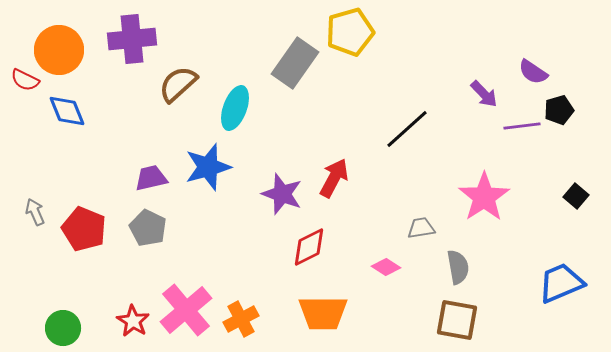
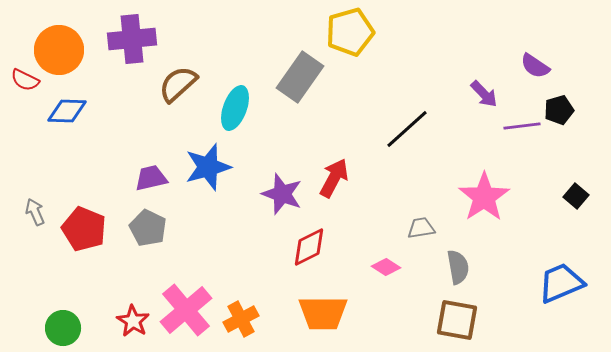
gray rectangle: moved 5 px right, 14 px down
purple semicircle: moved 2 px right, 6 px up
blue diamond: rotated 66 degrees counterclockwise
